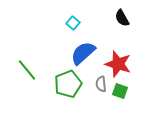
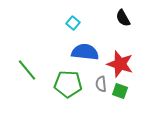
black semicircle: moved 1 px right
blue semicircle: moved 2 px right, 1 px up; rotated 48 degrees clockwise
red star: moved 2 px right
green pentagon: rotated 24 degrees clockwise
